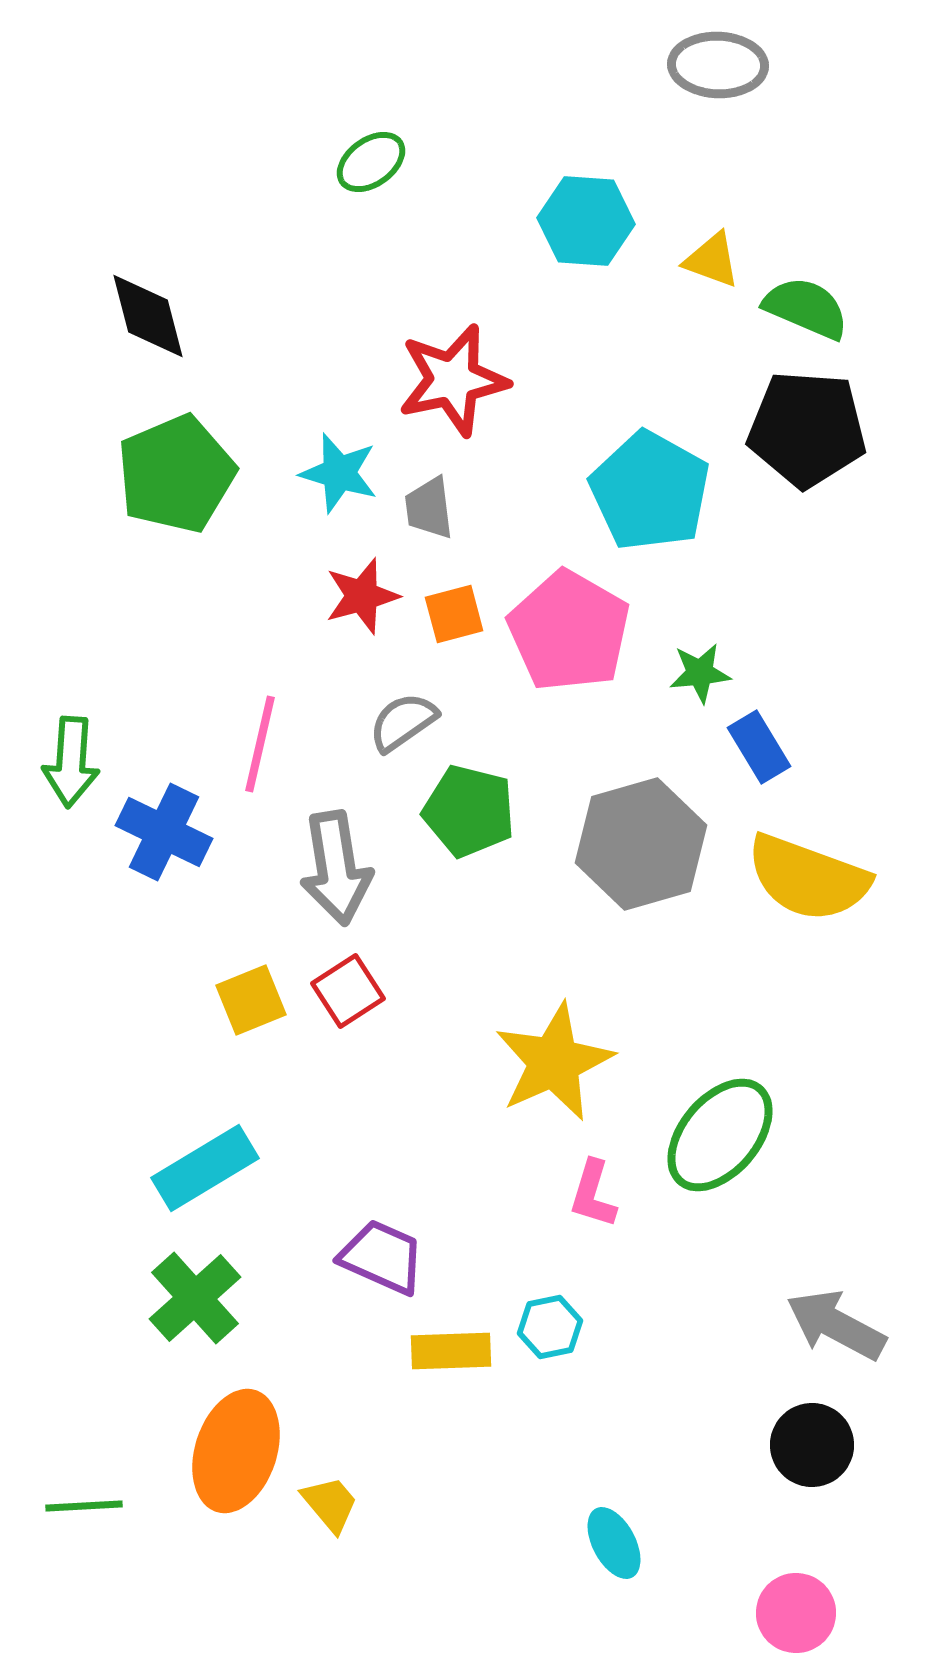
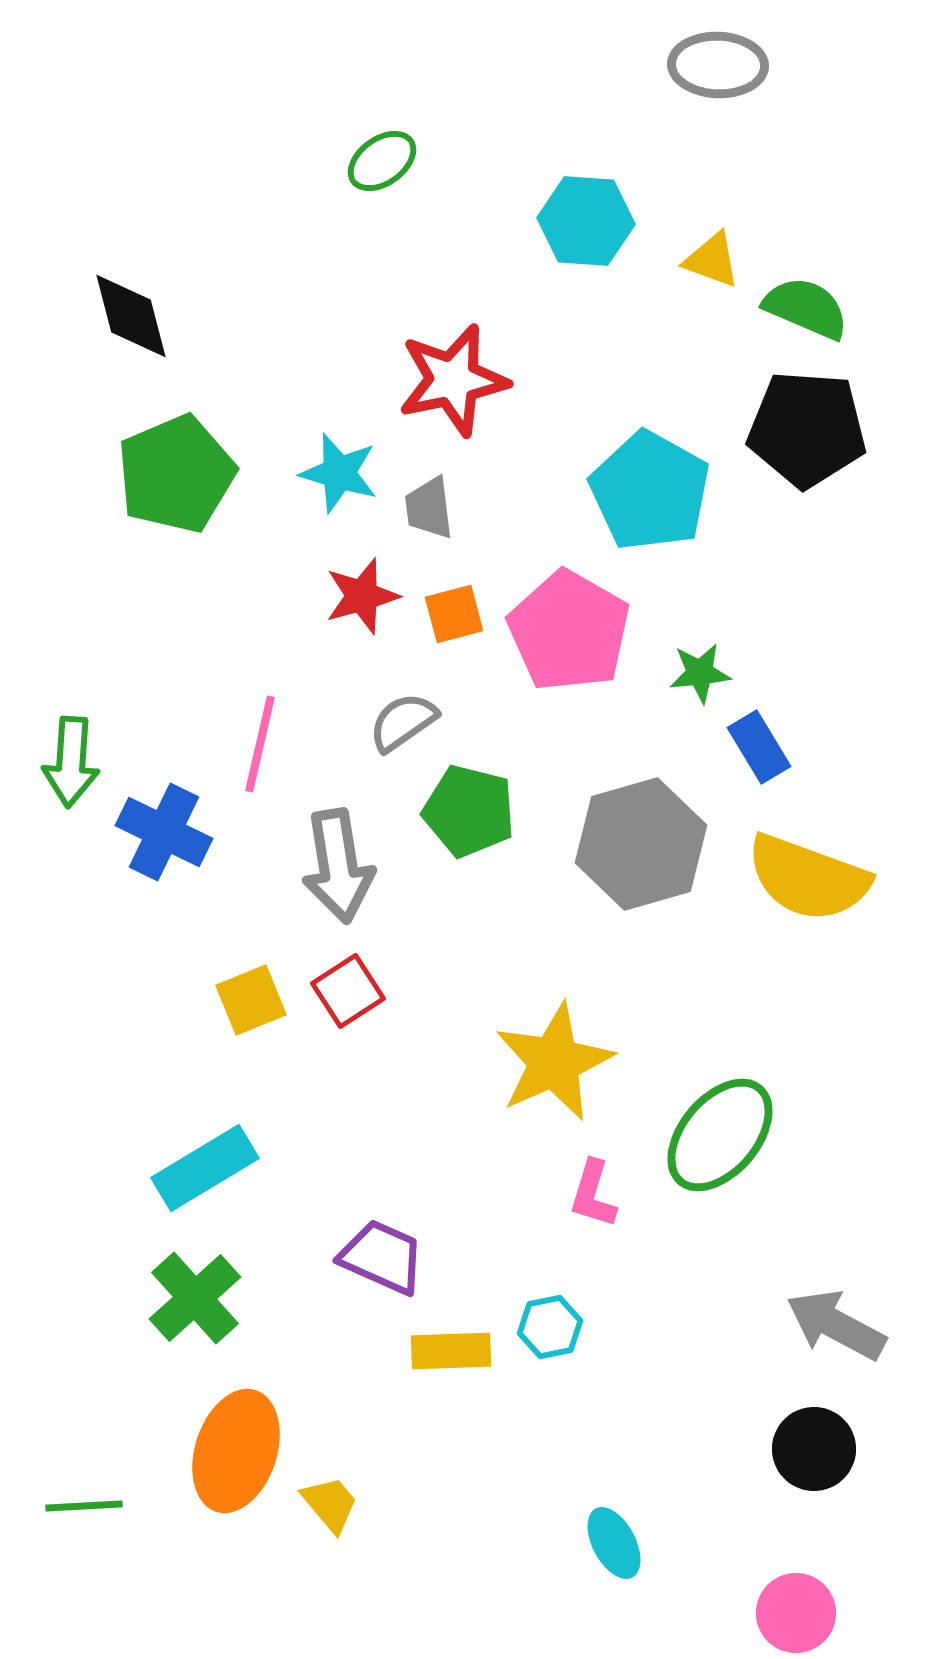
green ellipse at (371, 162): moved 11 px right, 1 px up
black diamond at (148, 316): moved 17 px left
gray arrow at (336, 868): moved 2 px right, 2 px up
black circle at (812, 1445): moved 2 px right, 4 px down
